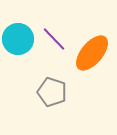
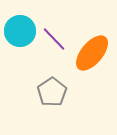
cyan circle: moved 2 px right, 8 px up
gray pentagon: rotated 20 degrees clockwise
